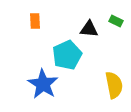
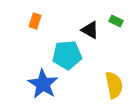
orange rectangle: rotated 21 degrees clockwise
black triangle: moved 1 px right, 1 px down; rotated 24 degrees clockwise
cyan pentagon: rotated 20 degrees clockwise
